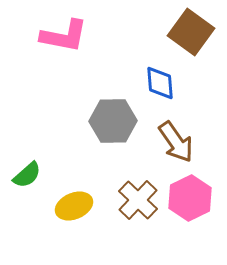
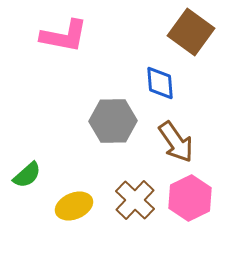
brown cross: moved 3 px left
